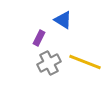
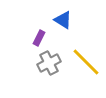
yellow line: moved 1 px right; rotated 24 degrees clockwise
